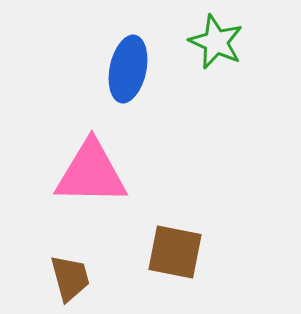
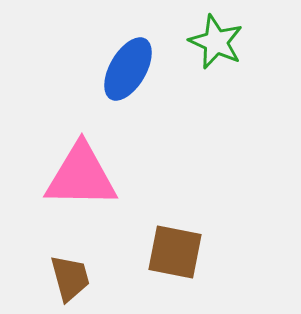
blue ellipse: rotated 18 degrees clockwise
pink triangle: moved 10 px left, 3 px down
